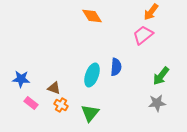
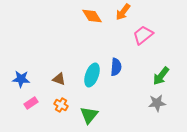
orange arrow: moved 28 px left
brown triangle: moved 5 px right, 9 px up
pink rectangle: rotated 72 degrees counterclockwise
green triangle: moved 1 px left, 2 px down
